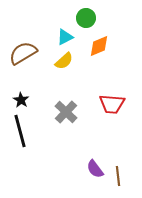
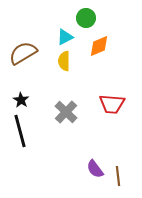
yellow semicircle: rotated 132 degrees clockwise
